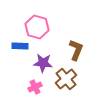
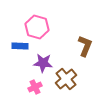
brown L-shape: moved 9 px right, 4 px up
